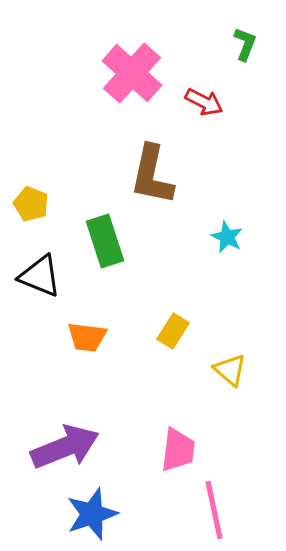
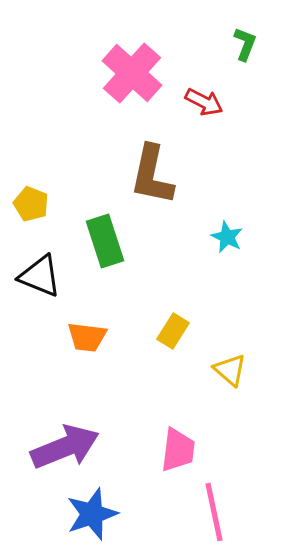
pink line: moved 2 px down
